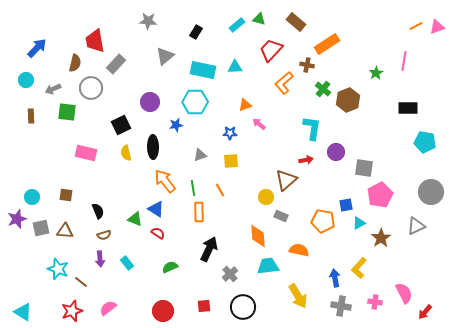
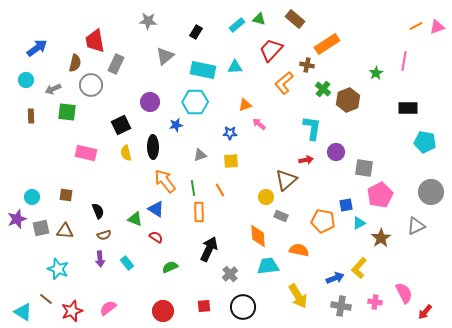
brown rectangle at (296, 22): moved 1 px left, 3 px up
blue arrow at (37, 48): rotated 10 degrees clockwise
gray rectangle at (116, 64): rotated 18 degrees counterclockwise
gray circle at (91, 88): moved 3 px up
red semicircle at (158, 233): moved 2 px left, 4 px down
blue arrow at (335, 278): rotated 78 degrees clockwise
brown line at (81, 282): moved 35 px left, 17 px down
